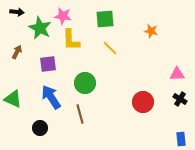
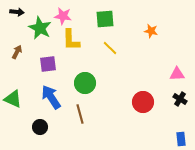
black circle: moved 1 px up
